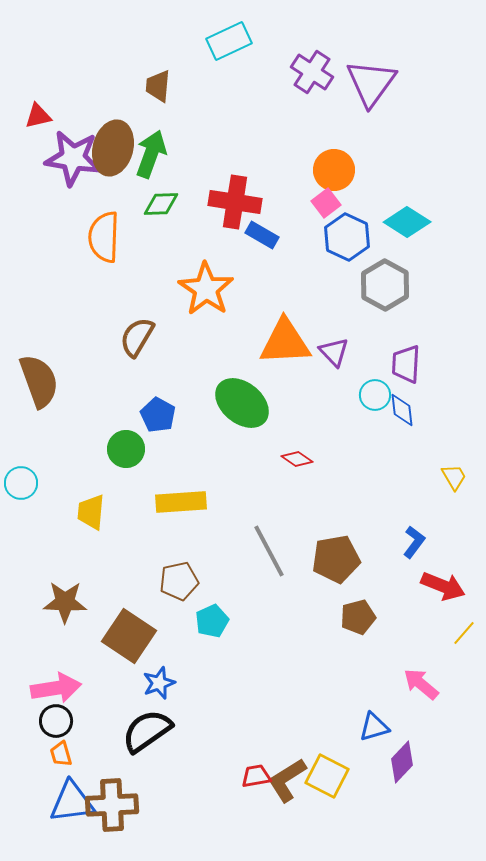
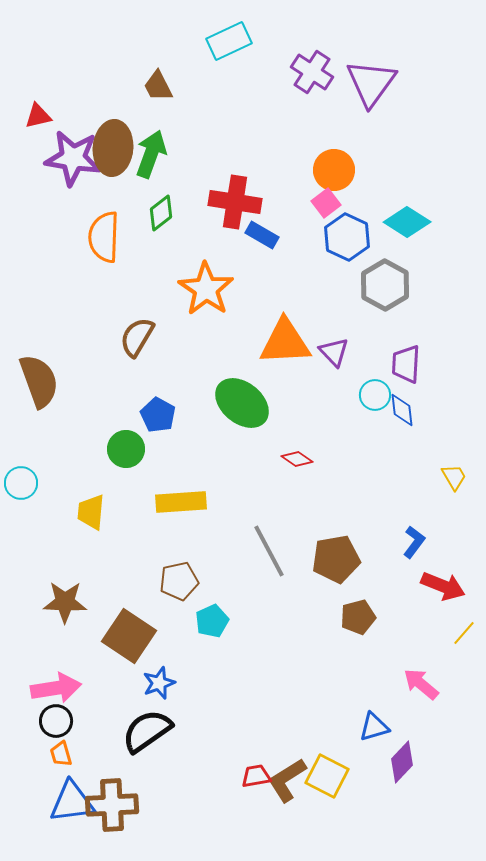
brown trapezoid at (158, 86): rotated 32 degrees counterclockwise
brown ellipse at (113, 148): rotated 10 degrees counterclockwise
green diamond at (161, 204): moved 9 px down; rotated 36 degrees counterclockwise
